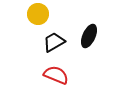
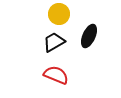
yellow circle: moved 21 px right
